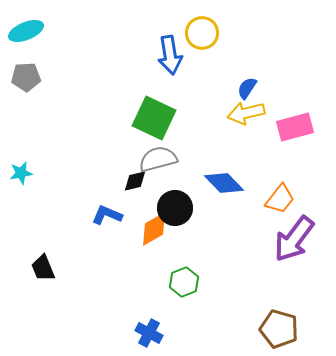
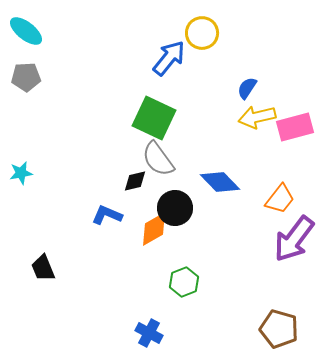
cyan ellipse: rotated 60 degrees clockwise
blue arrow: moved 1 px left, 3 px down; rotated 132 degrees counterclockwise
yellow arrow: moved 11 px right, 4 px down
gray semicircle: rotated 111 degrees counterclockwise
blue diamond: moved 4 px left, 1 px up
